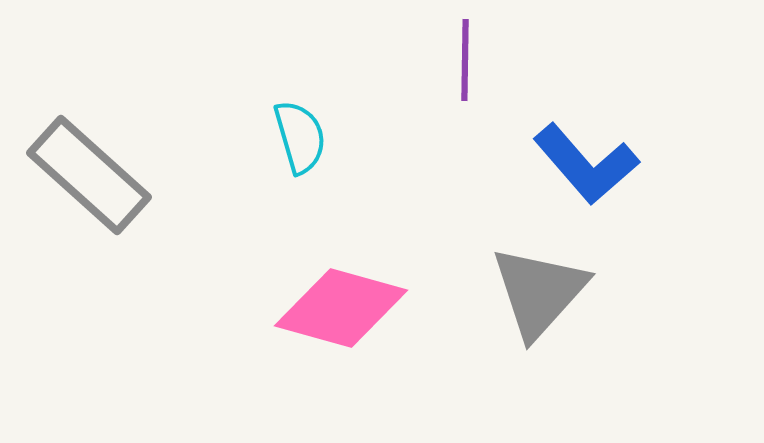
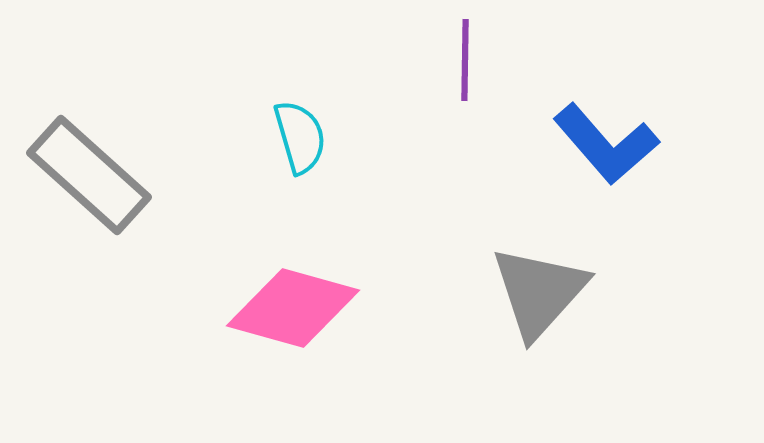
blue L-shape: moved 20 px right, 20 px up
pink diamond: moved 48 px left
